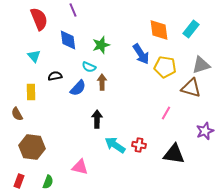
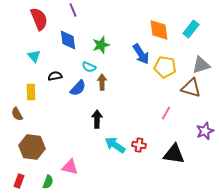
pink triangle: moved 10 px left
